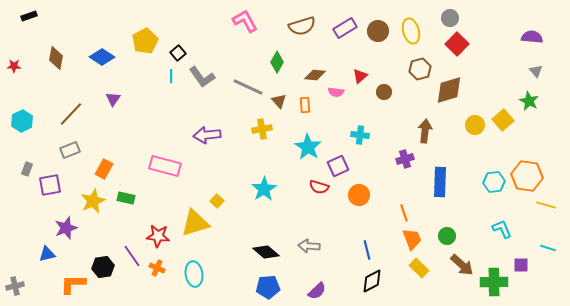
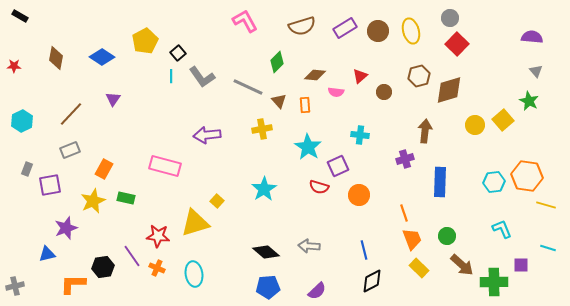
black rectangle at (29, 16): moved 9 px left; rotated 49 degrees clockwise
green diamond at (277, 62): rotated 15 degrees clockwise
brown hexagon at (420, 69): moved 1 px left, 7 px down
blue line at (367, 250): moved 3 px left
